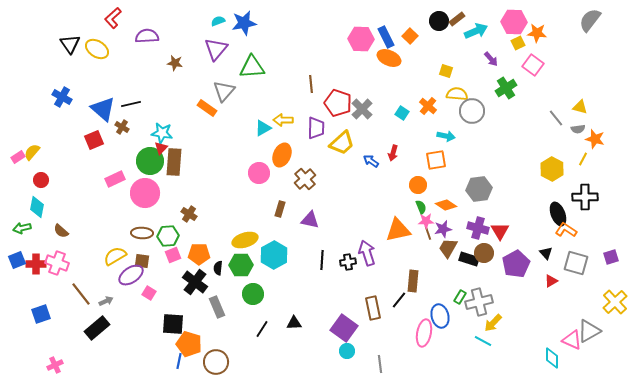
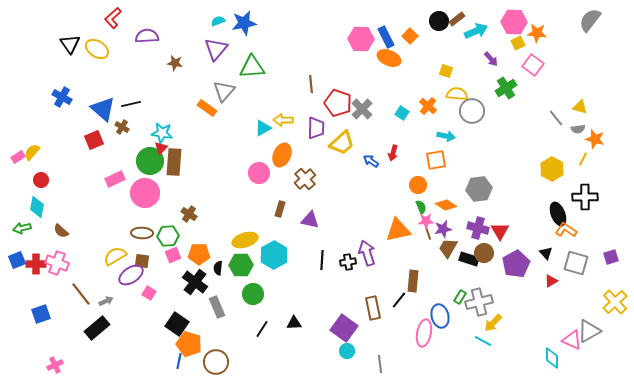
black square at (173, 324): moved 4 px right; rotated 30 degrees clockwise
